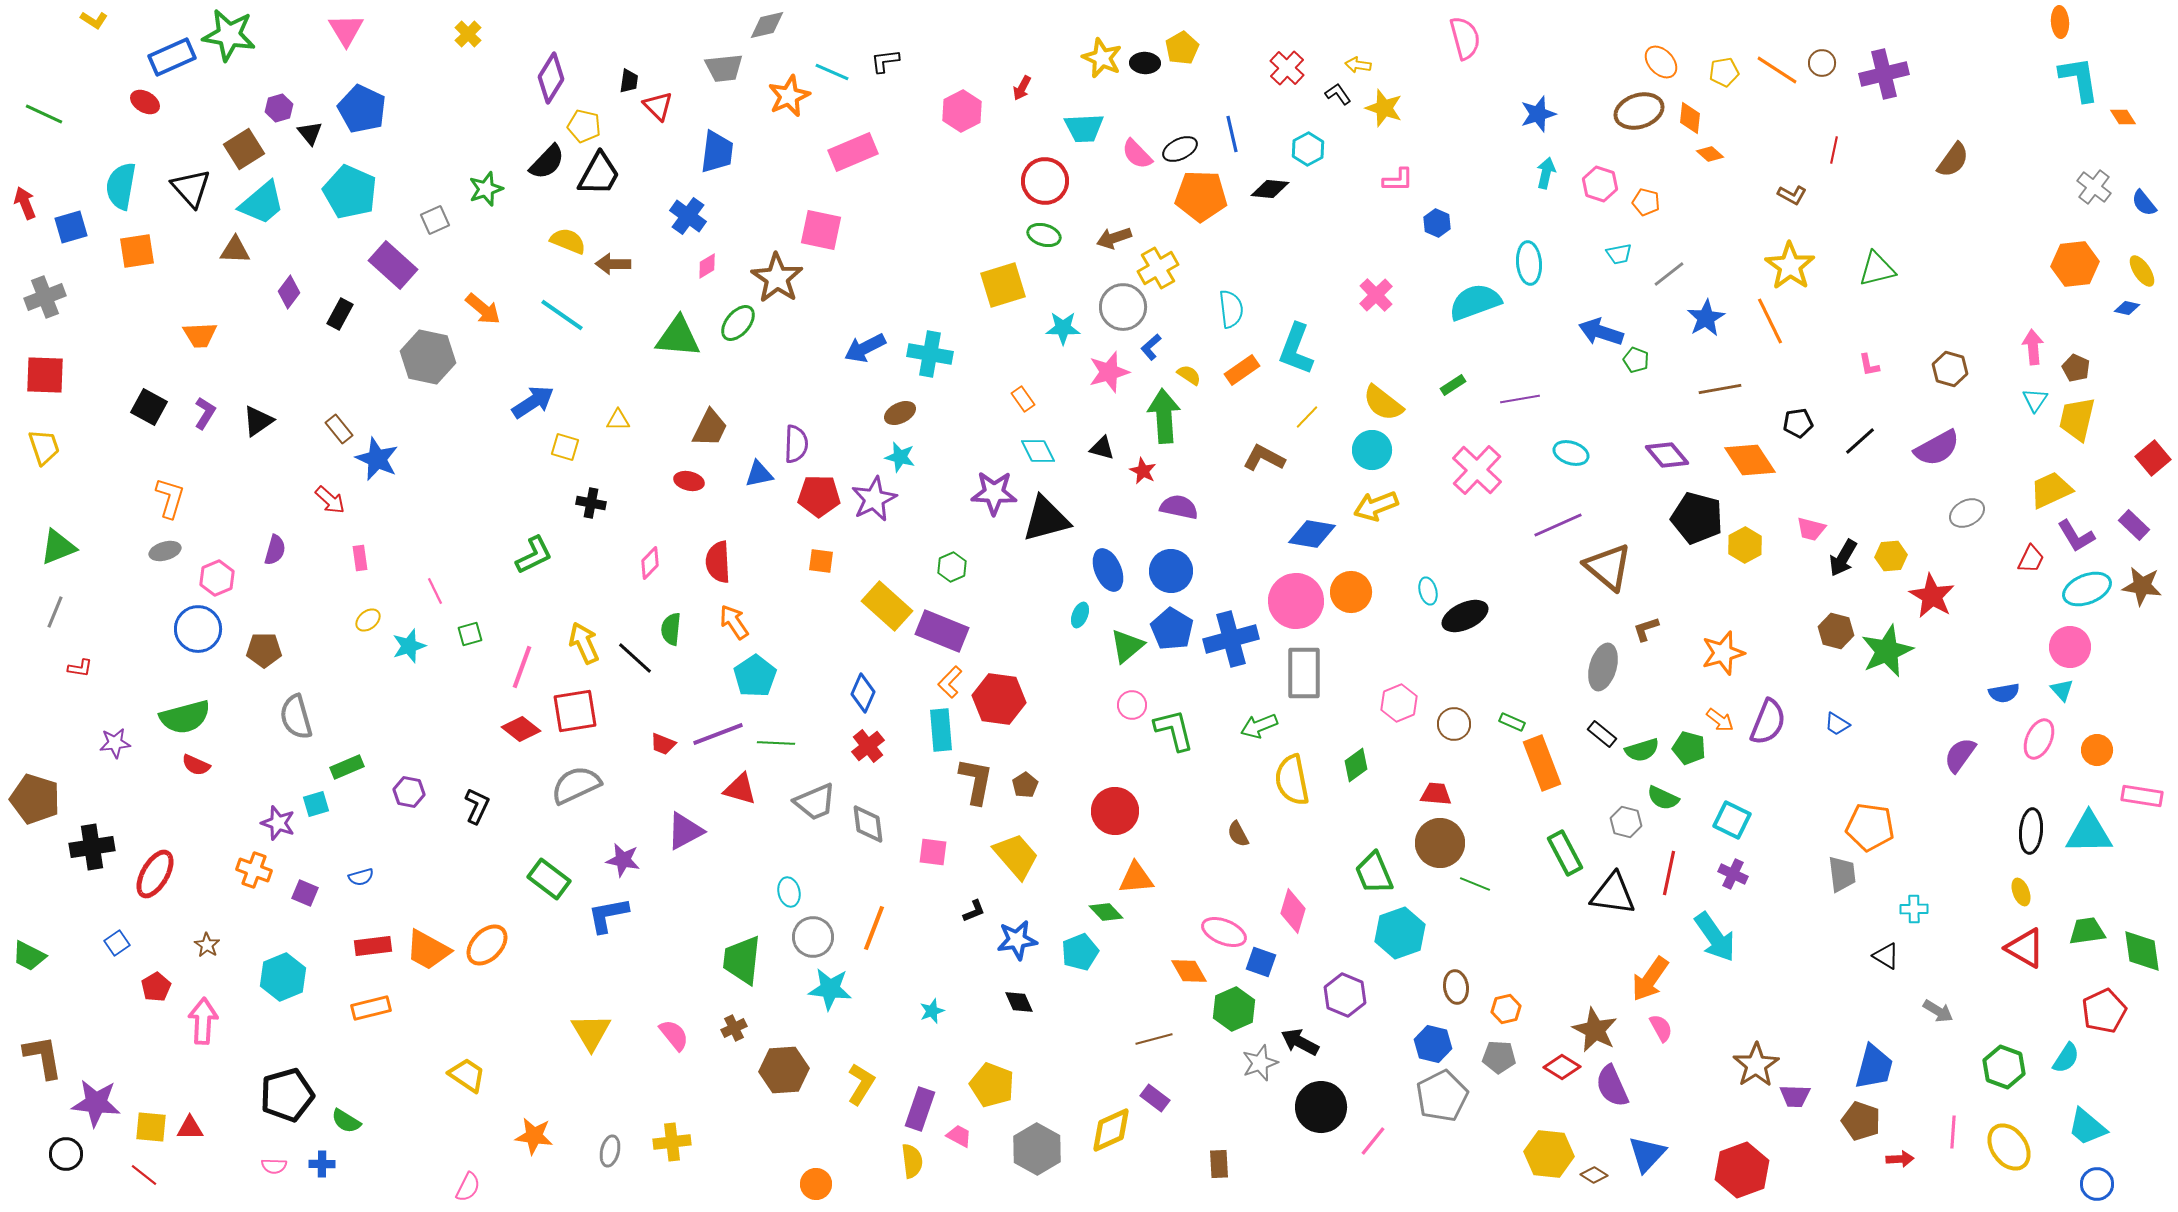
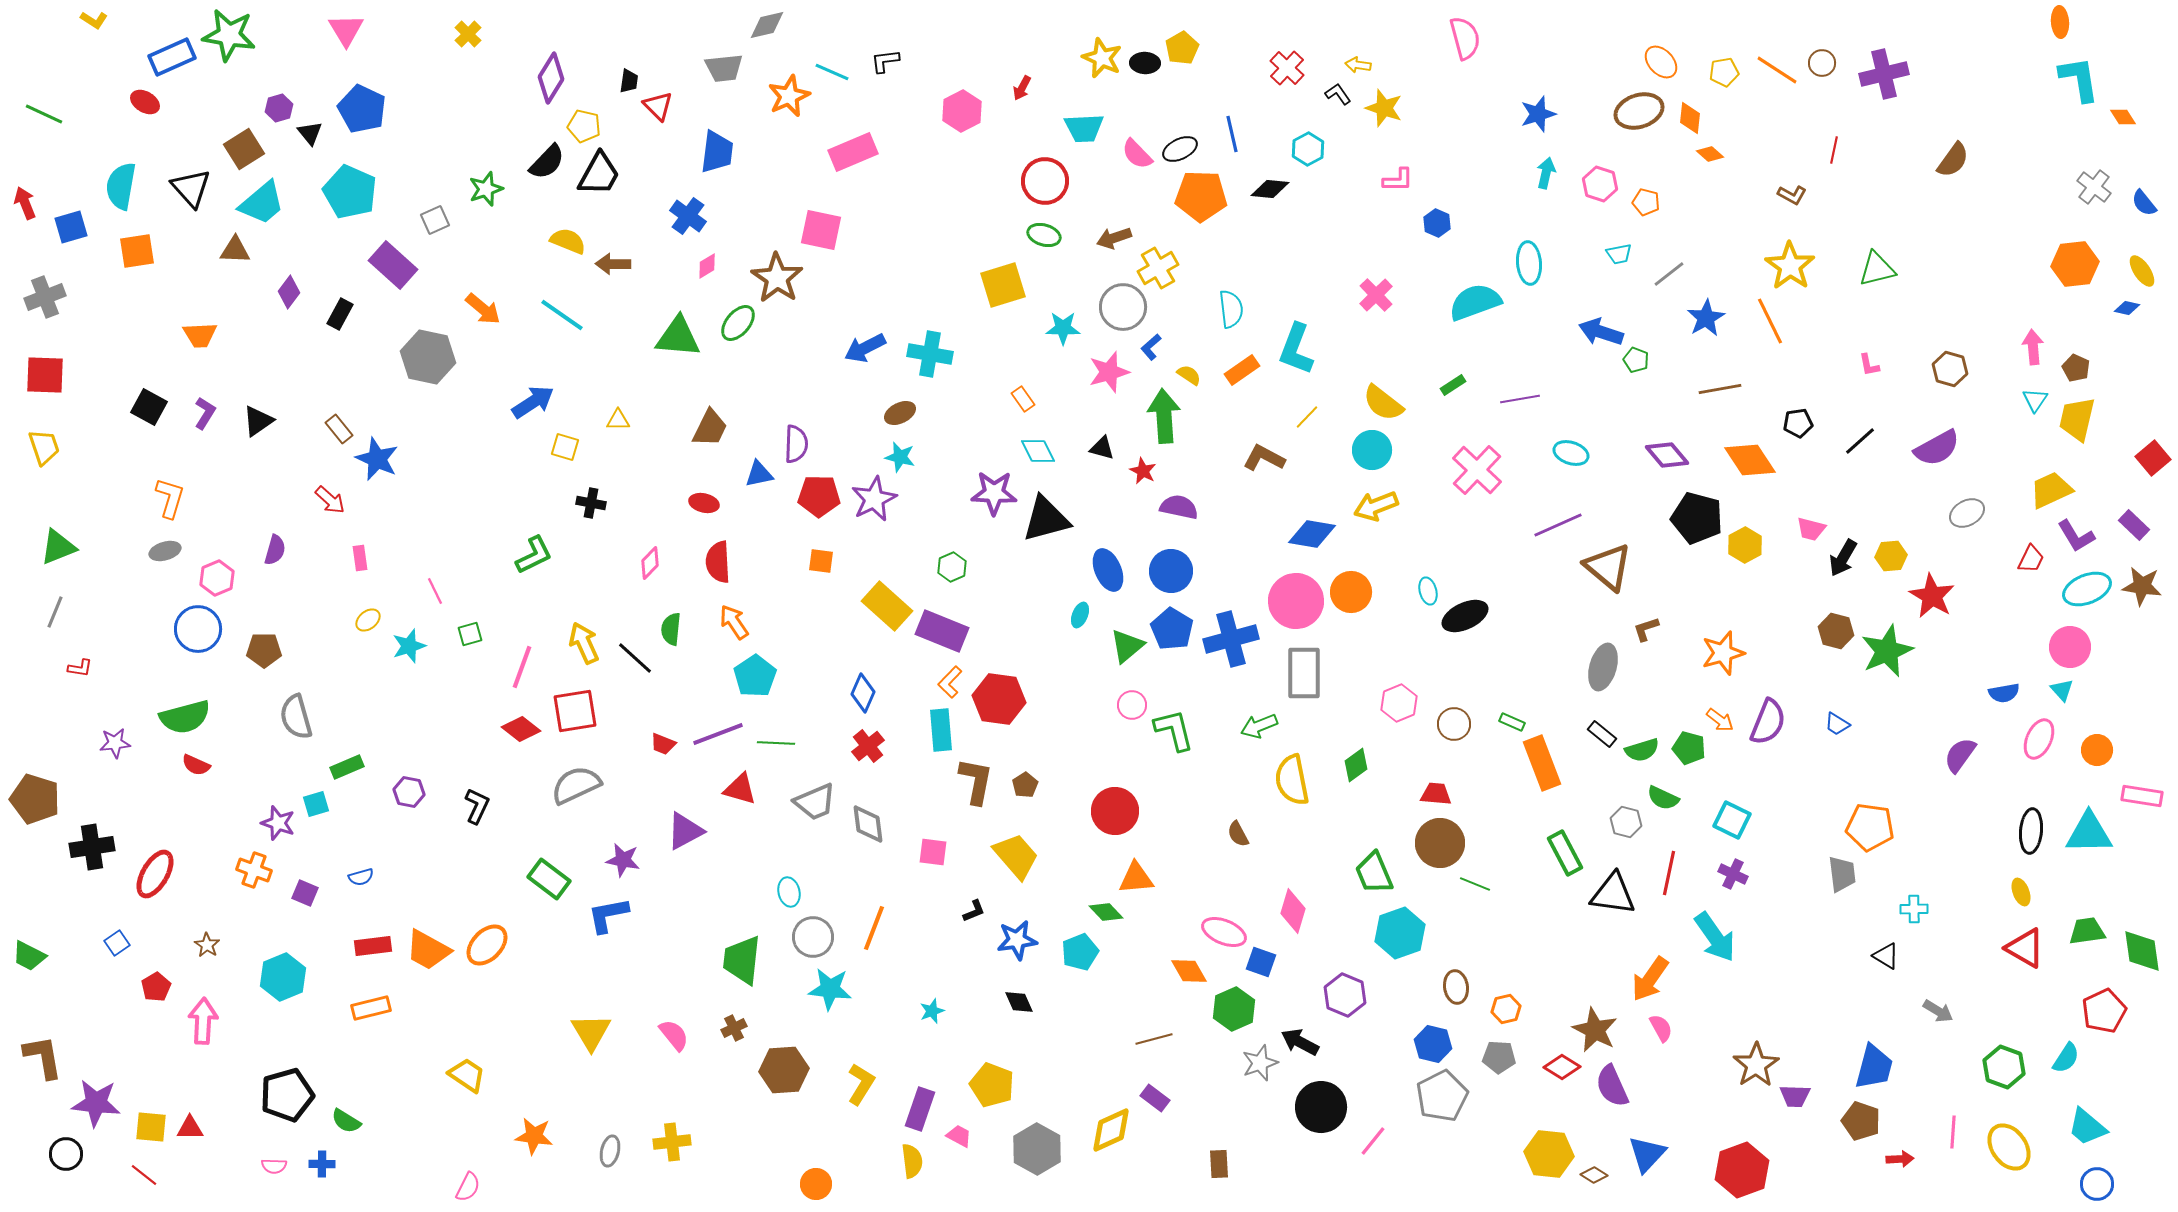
red ellipse at (689, 481): moved 15 px right, 22 px down
